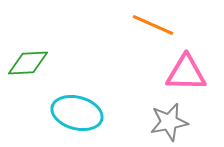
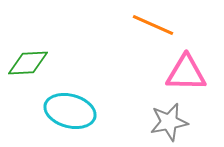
cyan ellipse: moved 7 px left, 2 px up
